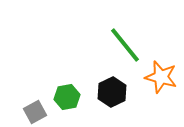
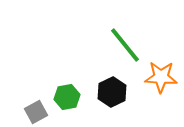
orange star: rotated 12 degrees counterclockwise
gray square: moved 1 px right
